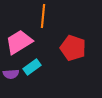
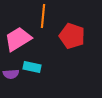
pink trapezoid: moved 1 px left, 3 px up
red pentagon: moved 1 px left, 12 px up
cyan rectangle: rotated 48 degrees clockwise
